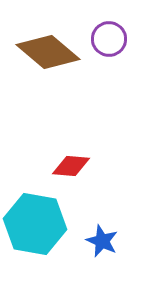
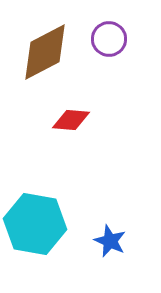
brown diamond: moved 3 px left; rotated 68 degrees counterclockwise
red diamond: moved 46 px up
blue star: moved 8 px right
